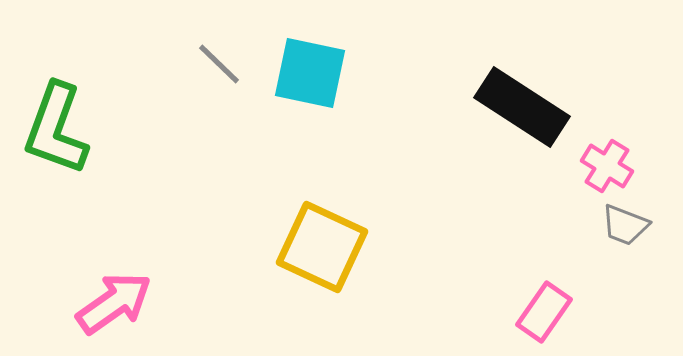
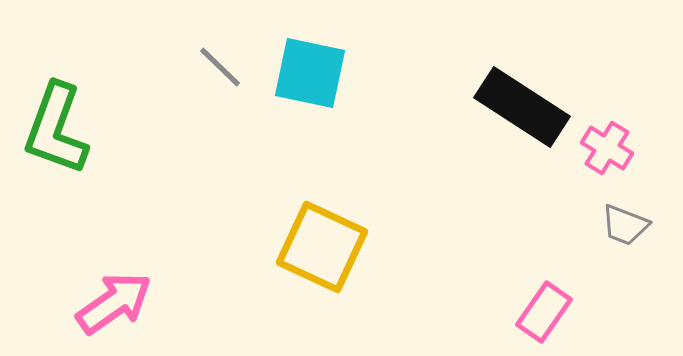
gray line: moved 1 px right, 3 px down
pink cross: moved 18 px up
